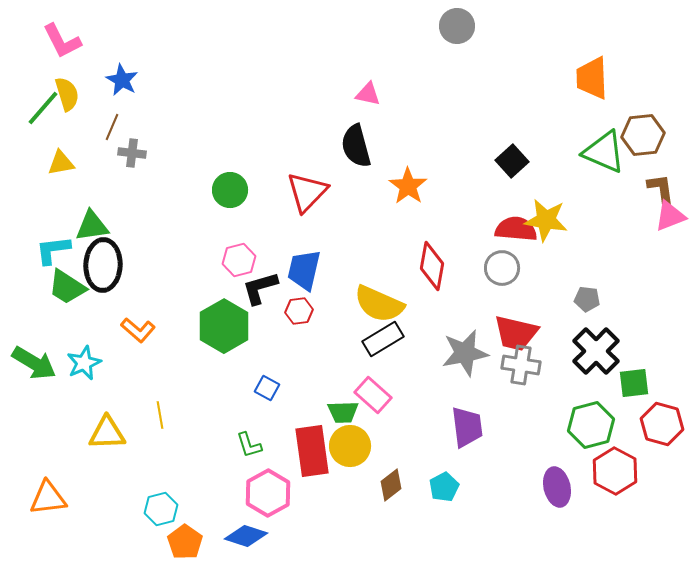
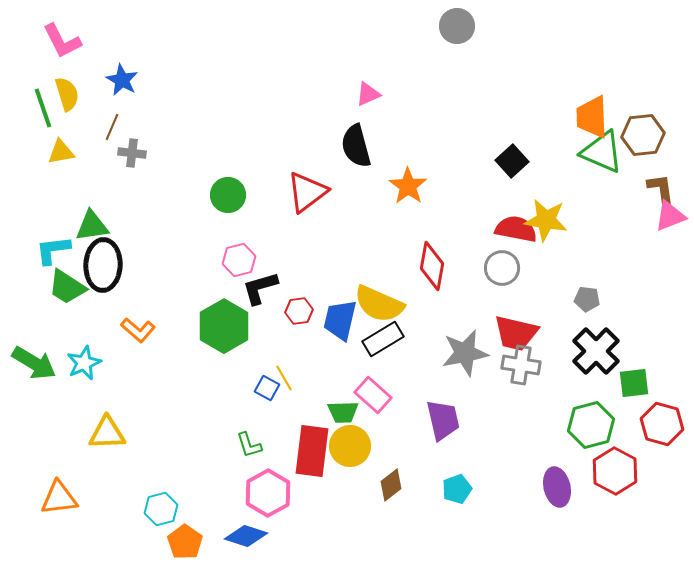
orange trapezoid at (592, 78): moved 39 px down
pink triangle at (368, 94): rotated 36 degrees counterclockwise
green line at (43, 108): rotated 60 degrees counterclockwise
green triangle at (604, 152): moved 2 px left
yellow triangle at (61, 163): moved 11 px up
green circle at (230, 190): moved 2 px left, 5 px down
red triangle at (307, 192): rotated 9 degrees clockwise
red semicircle at (516, 229): rotated 6 degrees clockwise
blue trapezoid at (304, 270): moved 36 px right, 50 px down
yellow line at (160, 415): moved 124 px right, 37 px up; rotated 20 degrees counterclockwise
purple trapezoid at (467, 427): moved 24 px left, 7 px up; rotated 6 degrees counterclockwise
red rectangle at (312, 451): rotated 15 degrees clockwise
cyan pentagon at (444, 487): moved 13 px right, 2 px down; rotated 8 degrees clockwise
orange triangle at (48, 498): moved 11 px right
